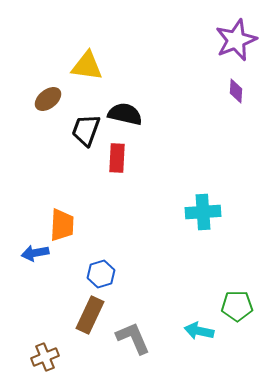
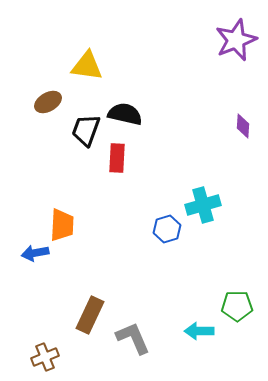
purple diamond: moved 7 px right, 35 px down
brown ellipse: moved 3 px down; rotated 8 degrees clockwise
cyan cross: moved 7 px up; rotated 12 degrees counterclockwise
blue hexagon: moved 66 px right, 45 px up
cyan arrow: rotated 12 degrees counterclockwise
